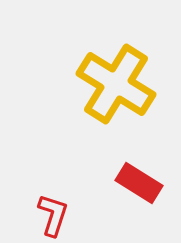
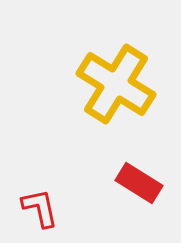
red L-shape: moved 13 px left, 7 px up; rotated 30 degrees counterclockwise
